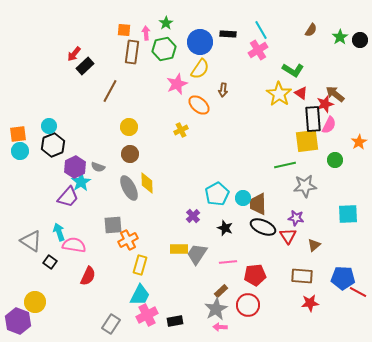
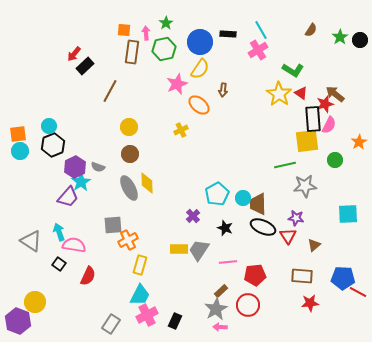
gray trapezoid at (197, 254): moved 2 px right, 4 px up
black square at (50, 262): moved 9 px right, 2 px down
black rectangle at (175, 321): rotated 56 degrees counterclockwise
